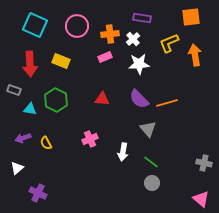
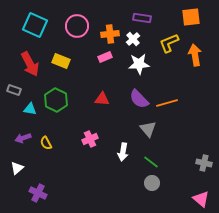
red arrow: rotated 25 degrees counterclockwise
